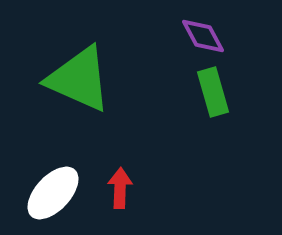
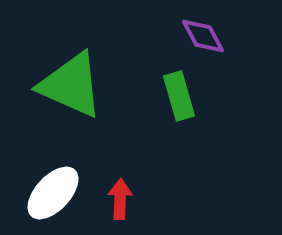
green triangle: moved 8 px left, 6 px down
green rectangle: moved 34 px left, 4 px down
red arrow: moved 11 px down
